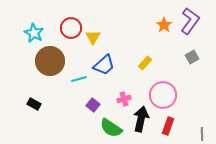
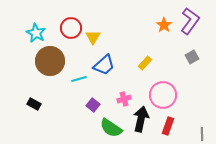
cyan star: moved 2 px right
